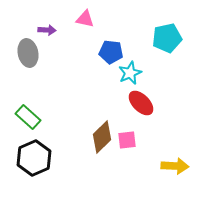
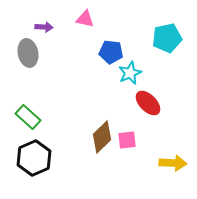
purple arrow: moved 3 px left, 3 px up
red ellipse: moved 7 px right
yellow arrow: moved 2 px left, 3 px up
